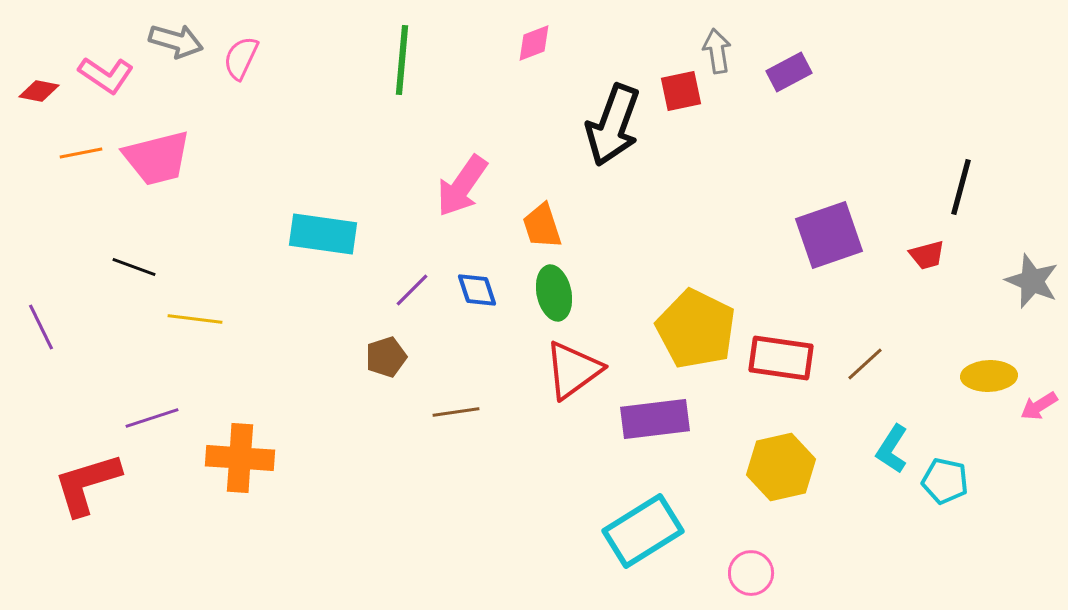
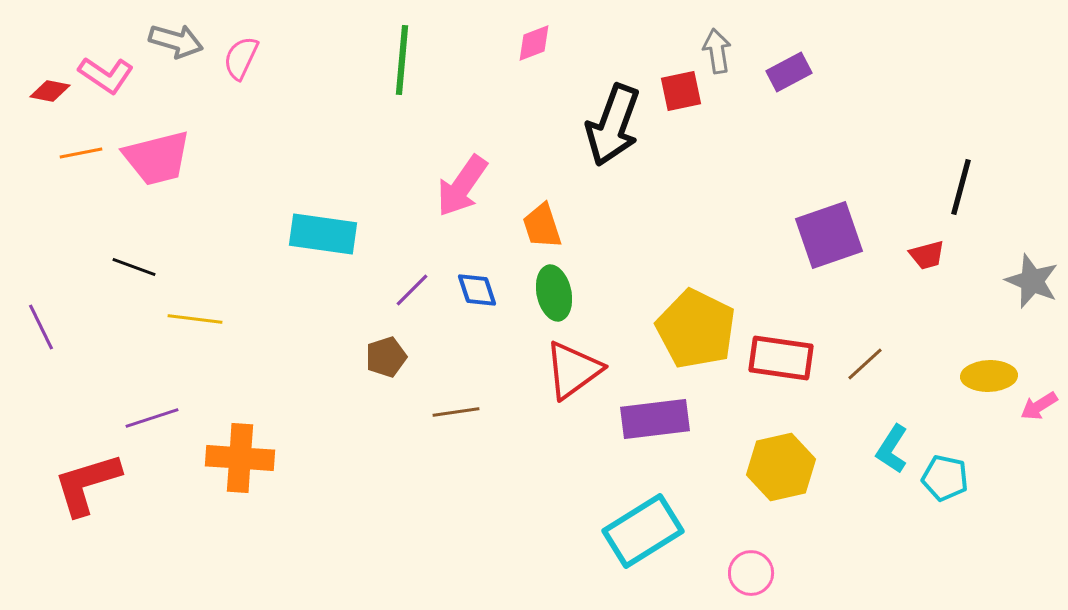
red diamond at (39, 91): moved 11 px right
cyan pentagon at (945, 481): moved 3 px up
